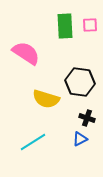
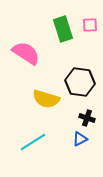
green rectangle: moved 2 px left, 3 px down; rotated 15 degrees counterclockwise
